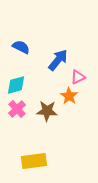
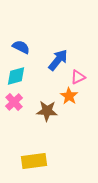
cyan diamond: moved 9 px up
pink cross: moved 3 px left, 7 px up
